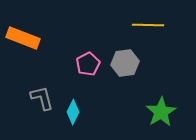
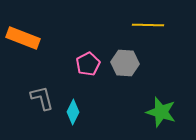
gray hexagon: rotated 12 degrees clockwise
green star: rotated 24 degrees counterclockwise
